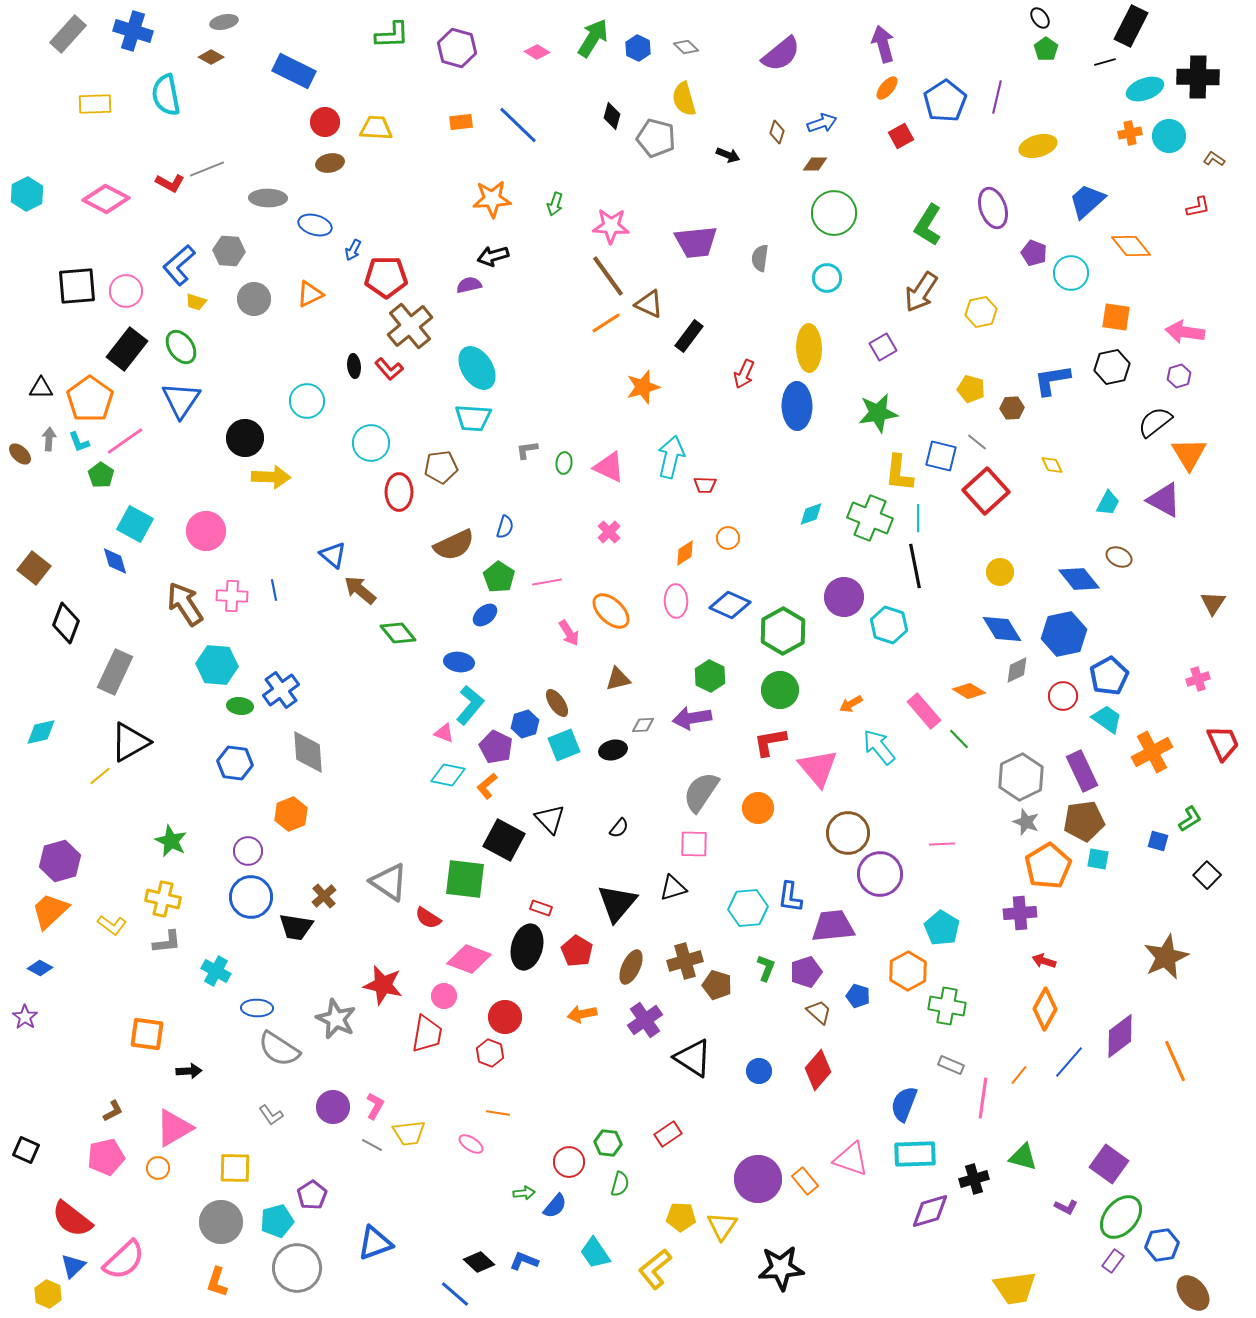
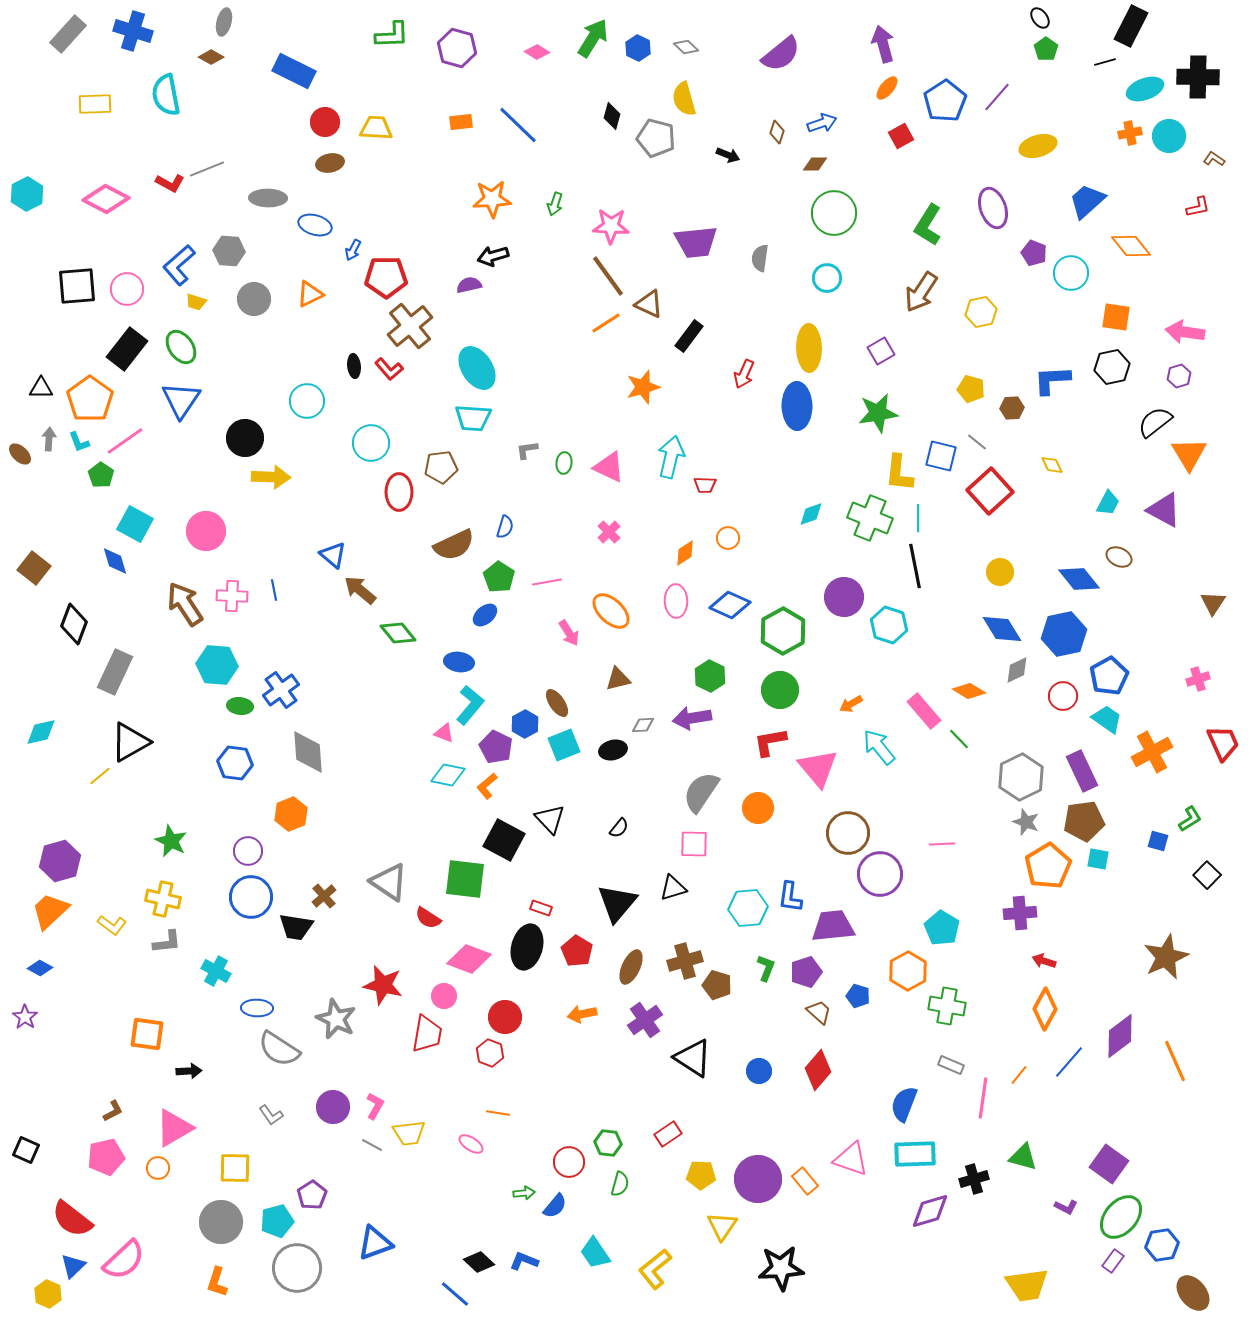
gray ellipse at (224, 22): rotated 64 degrees counterclockwise
purple line at (997, 97): rotated 28 degrees clockwise
pink circle at (126, 291): moved 1 px right, 2 px up
purple square at (883, 347): moved 2 px left, 4 px down
blue L-shape at (1052, 380): rotated 6 degrees clockwise
red square at (986, 491): moved 4 px right
purple triangle at (1164, 500): moved 10 px down
black diamond at (66, 623): moved 8 px right, 1 px down
blue hexagon at (525, 724): rotated 12 degrees counterclockwise
yellow pentagon at (681, 1217): moved 20 px right, 42 px up
yellow trapezoid at (1015, 1288): moved 12 px right, 3 px up
